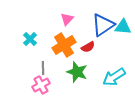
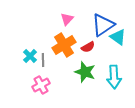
cyan triangle: moved 5 px left, 10 px down; rotated 30 degrees clockwise
cyan cross: moved 17 px down
gray line: moved 8 px up
green star: moved 8 px right
cyan arrow: rotated 60 degrees counterclockwise
